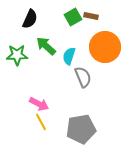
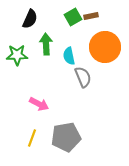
brown rectangle: rotated 24 degrees counterclockwise
green arrow: moved 2 px up; rotated 45 degrees clockwise
cyan semicircle: rotated 30 degrees counterclockwise
yellow line: moved 9 px left, 16 px down; rotated 48 degrees clockwise
gray pentagon: moved 15 px left, 8 px down
